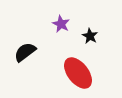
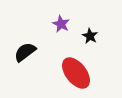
red ellipse: moved 2 px left
